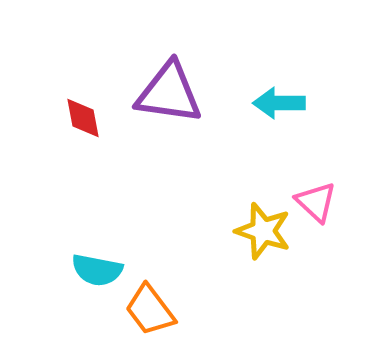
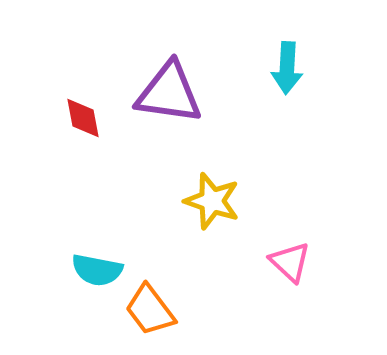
cyan arrow: moved 8 px right, 35 px up; rotated 87 degrees counterclockwise
pink triangle: moved 26 px left, 60 px down
yellow star: moved 51 px left, 30 px up
